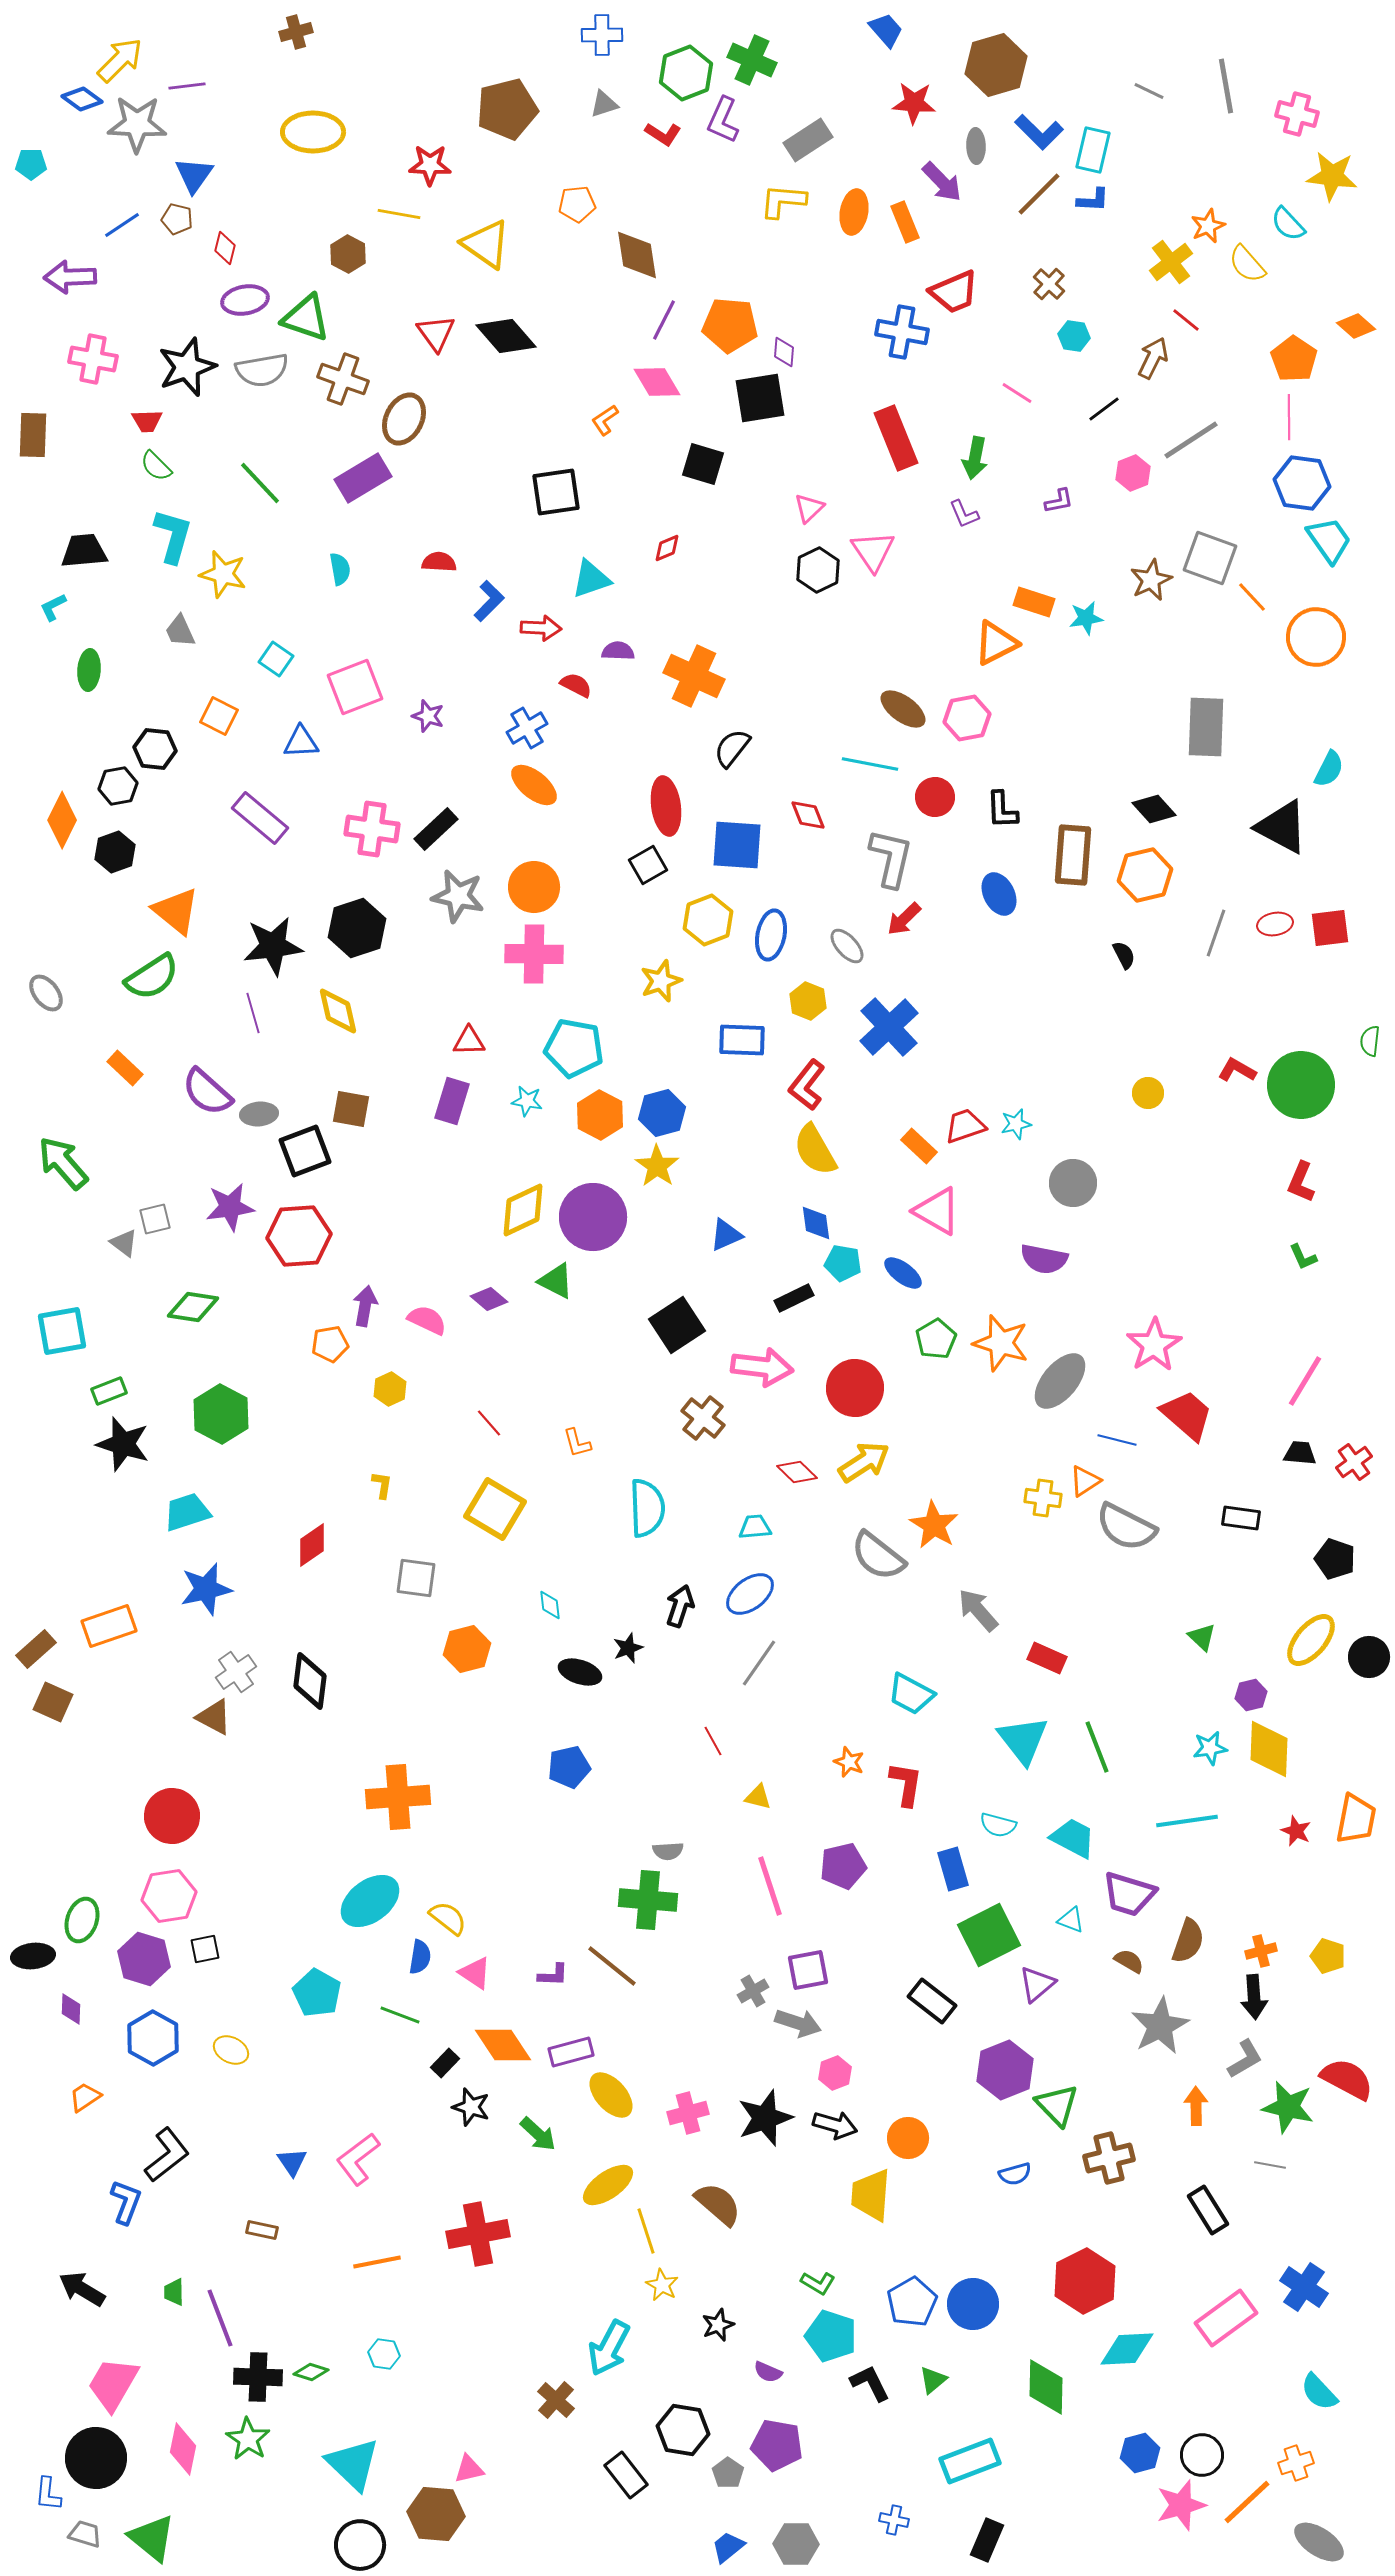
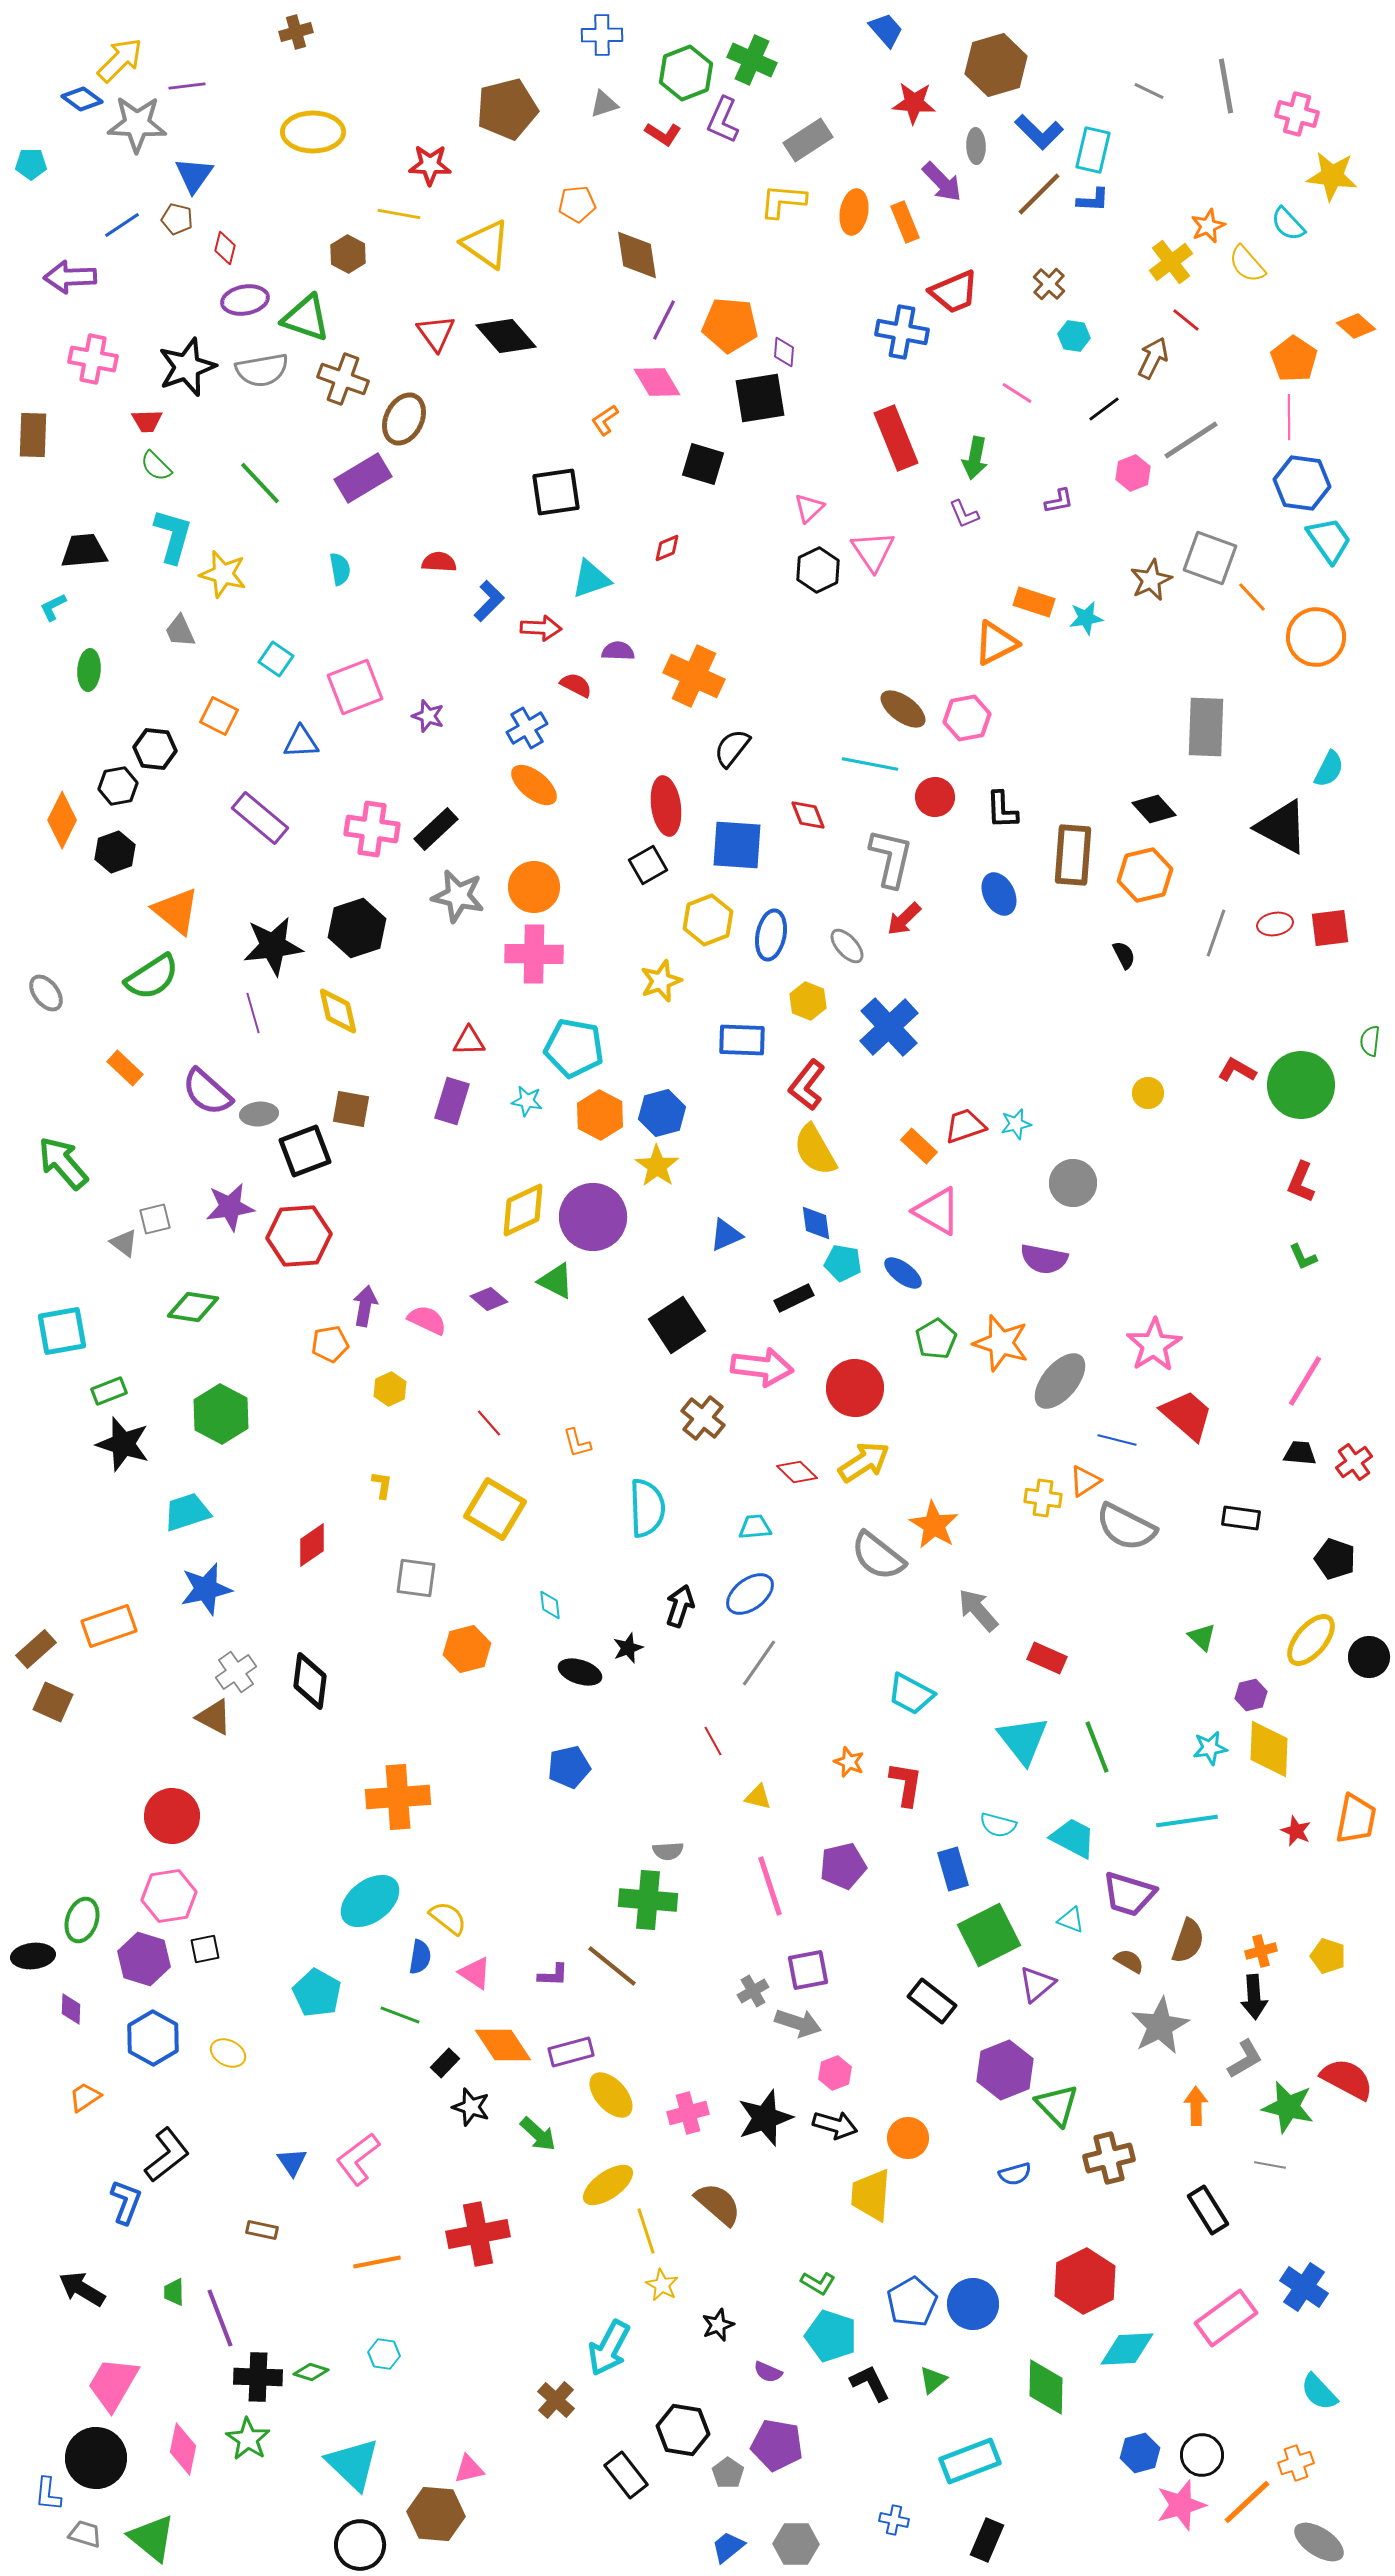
yellow ellipse at (231, 2050): moved 3 px left, 3 px down
